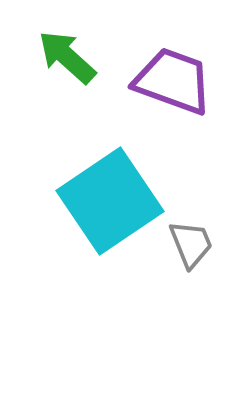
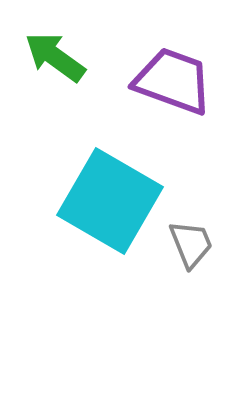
green arrow: moved 12 px left; rotated 6 degrees counterclockwise
cyan square: rotated 26 degrees counterclockwise
